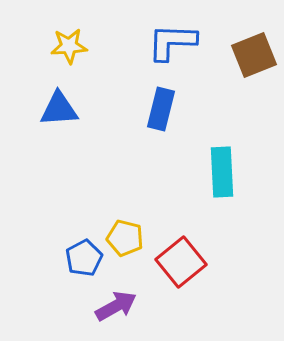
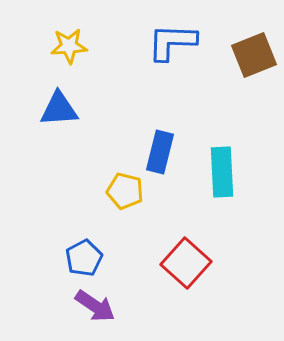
blue rectangle: moved 1 px left, 43 px down
yellow pentagon: moved 47 px up
red square: moved 5 px right, 1 px down; rotated 9 degrees counterclockwise
purple arrow: moved 21 px left; rotated 63 degrees clockwise
